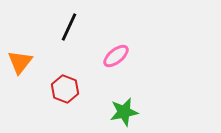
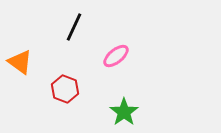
black line: moved 5 px right
orange triangle: rotated 32 degrees counterclockwise
green star: rotated 24 degrees counterclockwise
